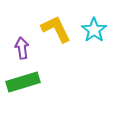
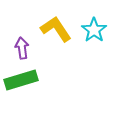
yellow L-shape: rotated 8 degrees counterclockwise
green rectangle: moved 2 px left, 2 px up
